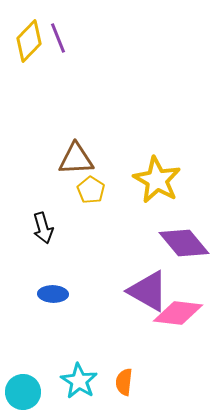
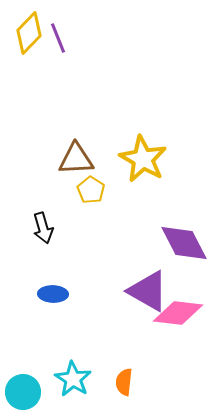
yellow diamond: moved 8 px up
yellow star: moved 14 px left, 21 px up
purple diamond: rotated 12 degrees clockwise
cyan star: moved 6 px left, 2 px up
